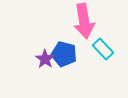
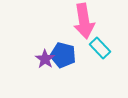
cyan rectangle: moved 3 px left, 1 px up
blue pentagon: moved 1 px left, 1 px down
